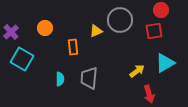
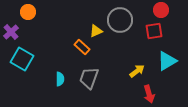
orange circle: moved 17 px left, 16 px up
orange rectangle: moved 9 px right; rotated 42 degrees counterclockwise
cyan triangle: moved 2 px right, 2 px up
gray trapezoid: rotated 15 degrees clockwise
